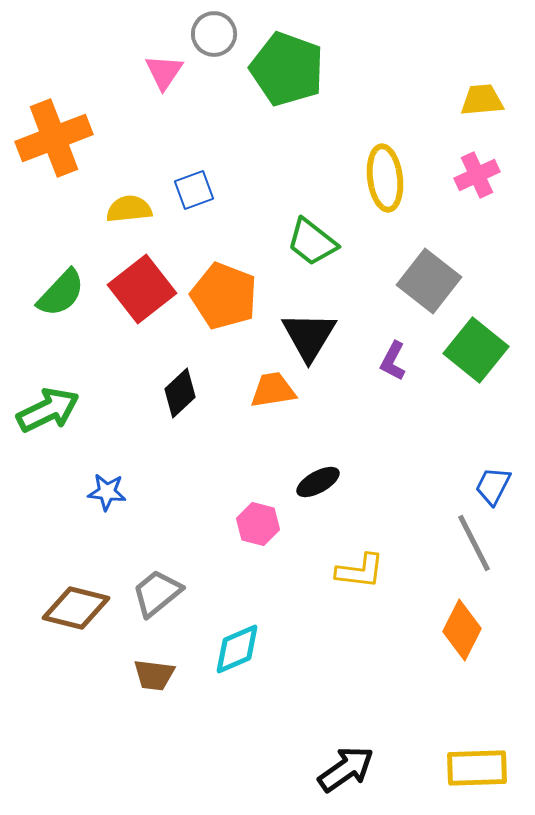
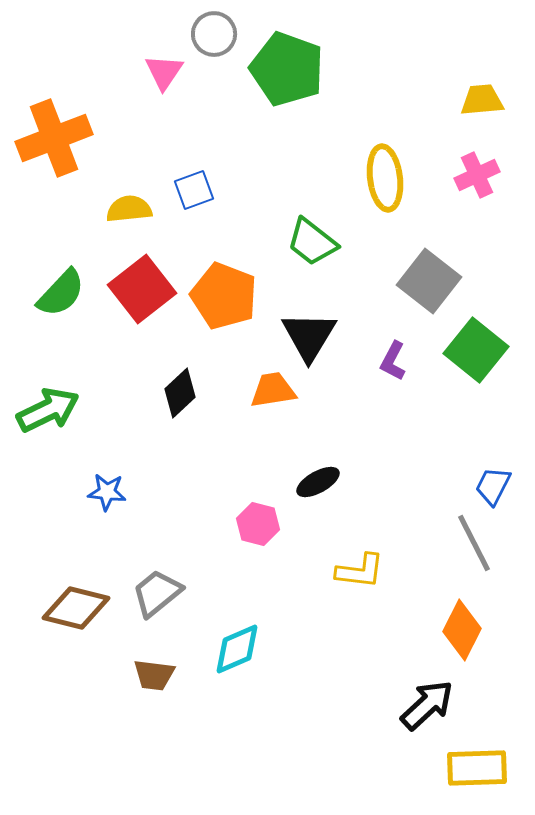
black arrow: moved 81 px right, 64 px up; rotated 8 degrees counterclockwise
